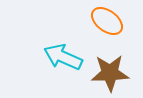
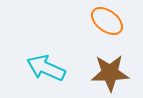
cyan arrow: moved 17 px left, 11 px down
